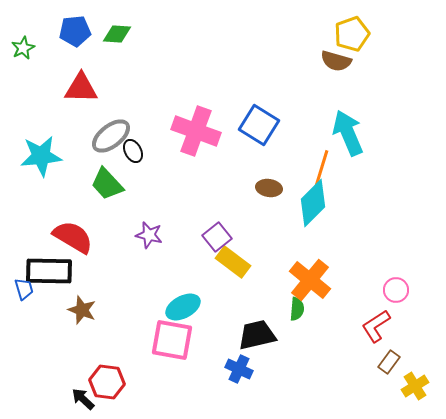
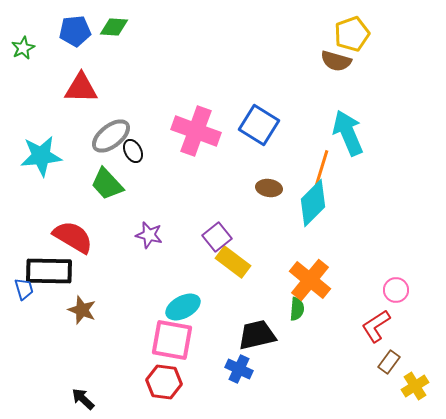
green diamond: moved 3 px left, 7 px up
red hexagon: moved 57 px right
